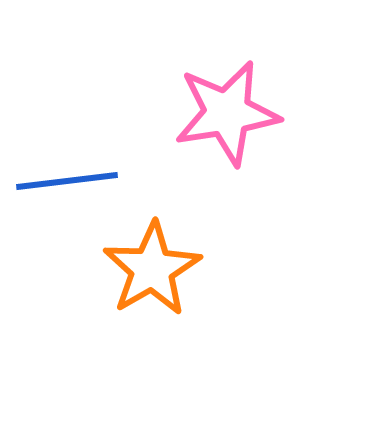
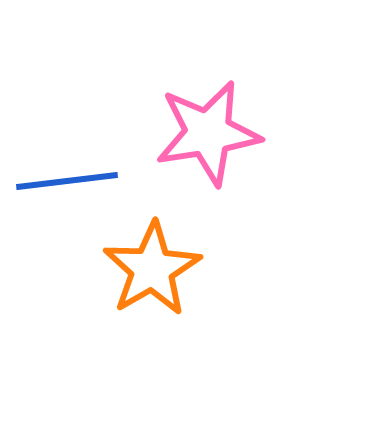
pink star: moved 19 px left, 20 px down
